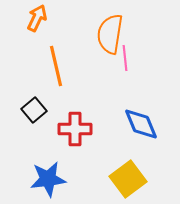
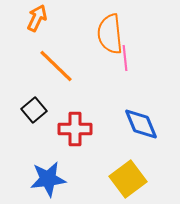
orange semicircle: rotated 15 degrees counterclockwise
orange line: rotated 33 degrees counterclockwise
